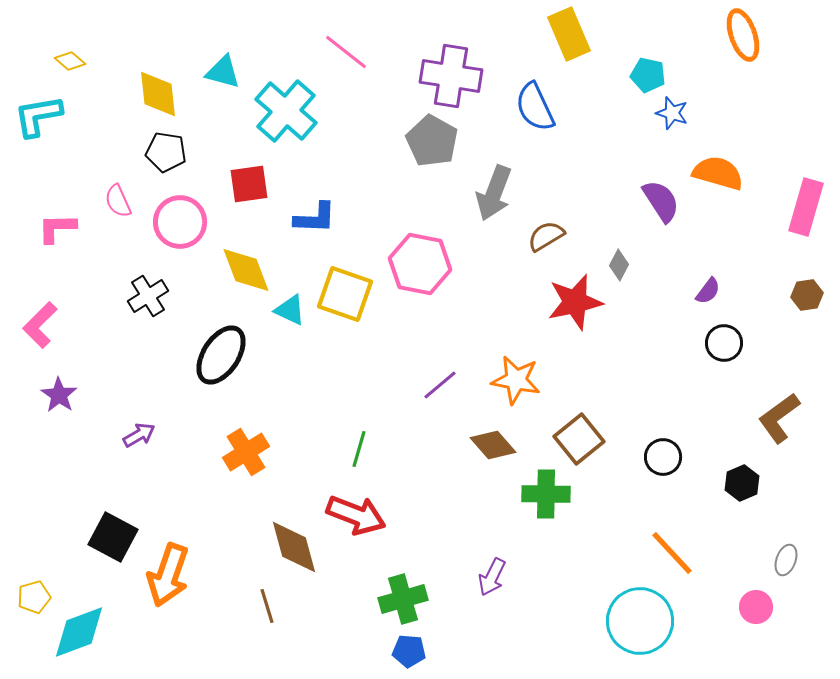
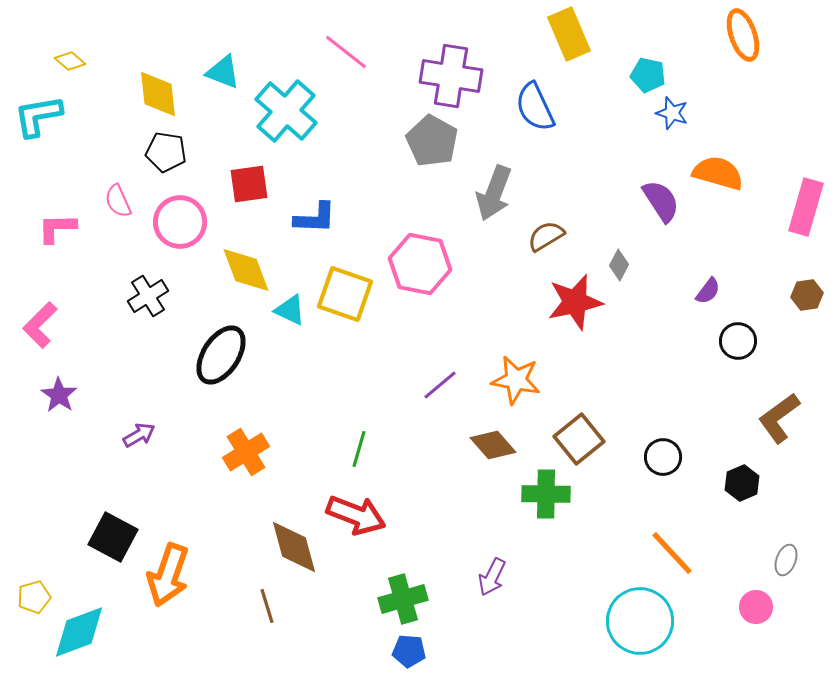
cyan triangle at (223, 72): rotated 6 degrees clockwise
black circle at (724, 343): moved 14 px right, 2 px up
